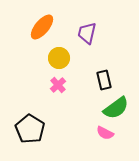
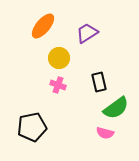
orange ellipse: moved 1 px right, 1 px up
purple trapezoid: rotated 45 degrees clockwise
black rectangle: moved 5 px left, 2 px down
pink cross: rotated 28 degrees counterclockwise
black pentagon: moved 2 px right, 2 px up; rotated 28 degrees clockwise
pink semicircle: rotated 12 degrees counterclockwise
